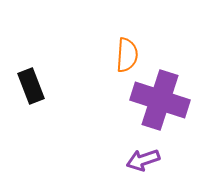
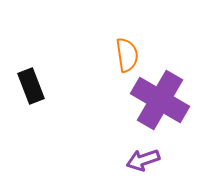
orange semicircle: rotated 12 degrees counterclockwise
purple cross: rotated 12 degrees clockwise
